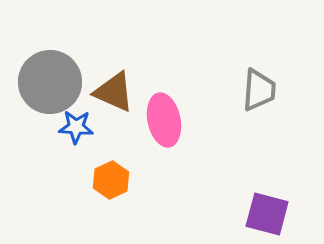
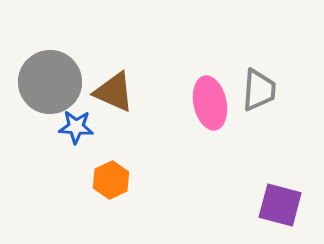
pink ellipse: moved 46 px right, 17 px up
purple square: moved 13 px right, 9 px up
